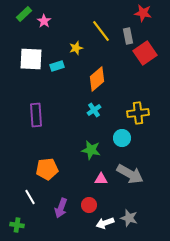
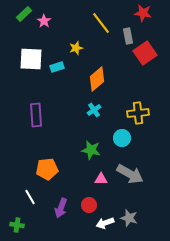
yellow line: moved 8 px up
cyan rectangle: moved 1 px down
